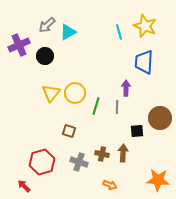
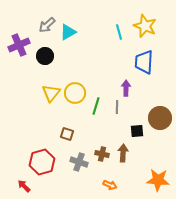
brown square: moved 2 px left, 3 px down
